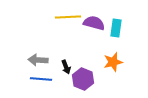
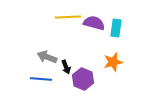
gray arrow: moved 9 px right, 3 px up; rotated 18 degrees clockwise
